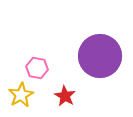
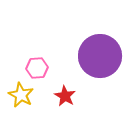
pink hexagon: rotated 15 degrees counterclockwise
yellow star: rotated 15 degrees counterclockwise
